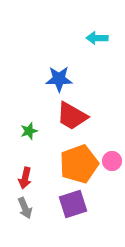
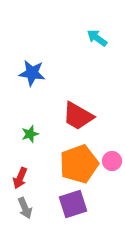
cyan arrow: rotated 35 degrees clockwise
blue star: moved 27 px left, 6 px up; rotated 8 degrees clockwise
red trapezoid: moved 6 px right
green star: moved 1 px right, 3 px down
red arrow: moved 5 px left; rotated 10 degrees clockwise
